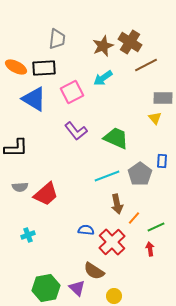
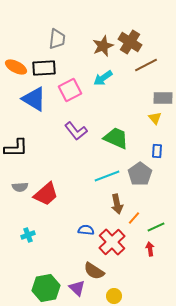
pink square: moved 2 px left, 2 px up
blue rectangle: moved 5 px left, 10 px up
